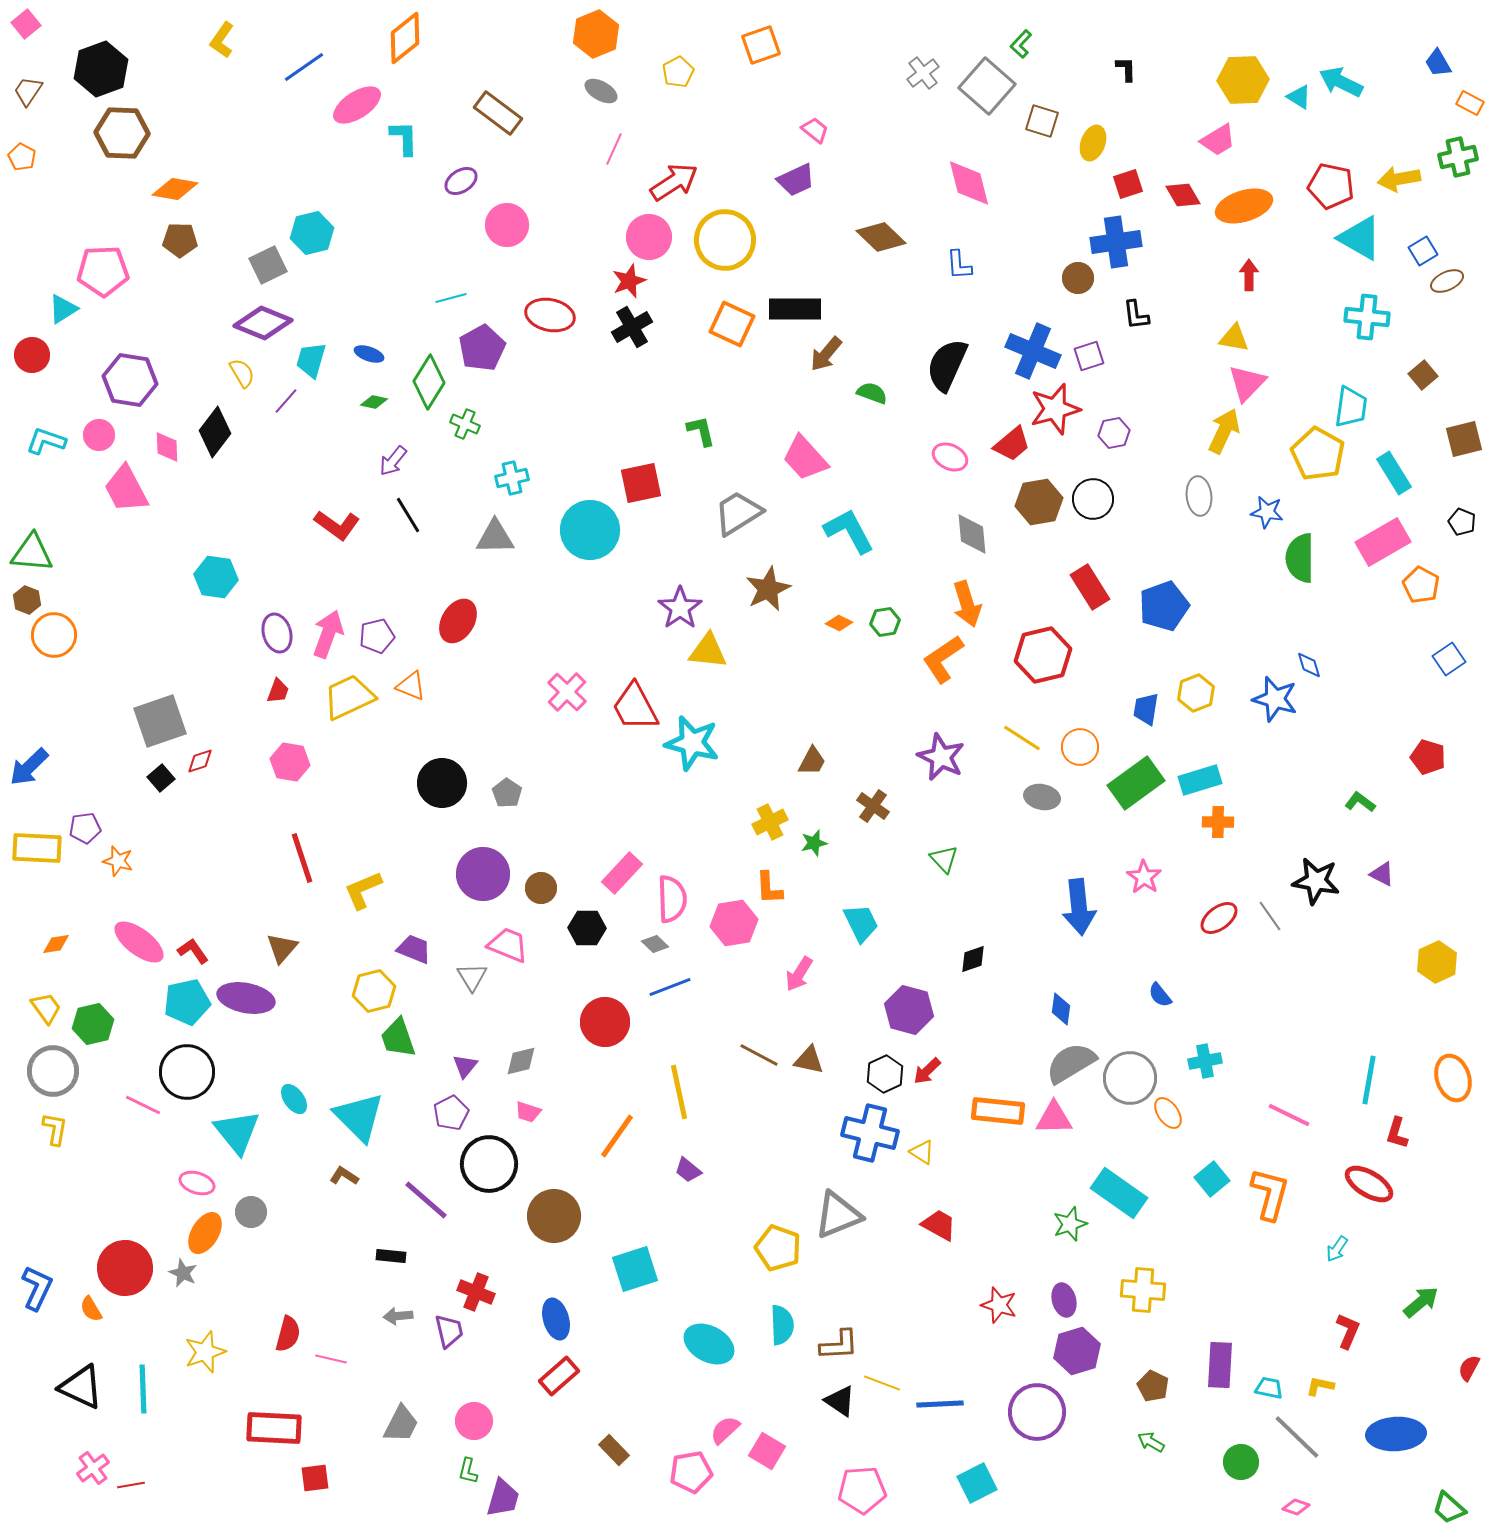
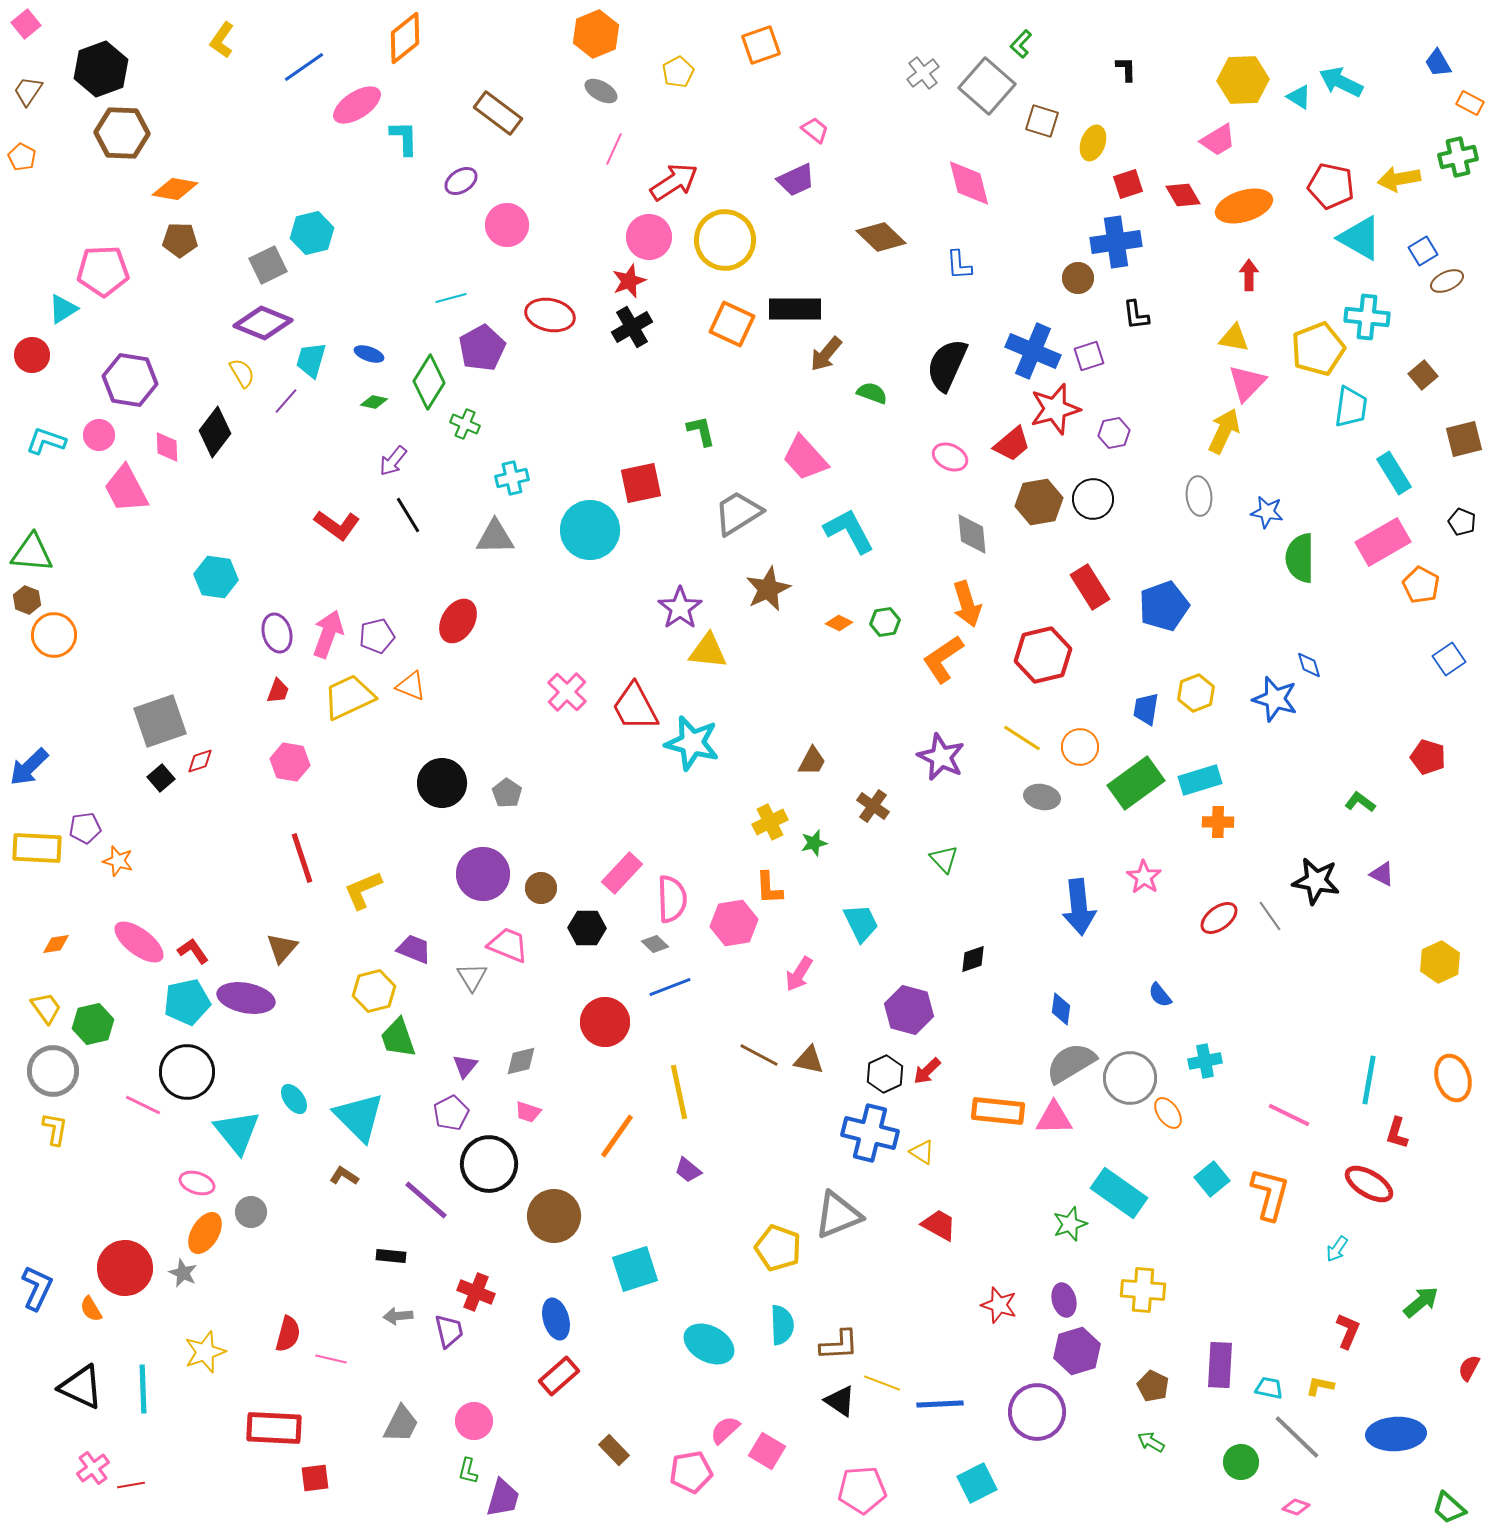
yellow pentagon at (1318, 454): moved 105 px up; rotated 22 degrees clockwise
yellow hexagon at (1437, 962): moved 3 px right
